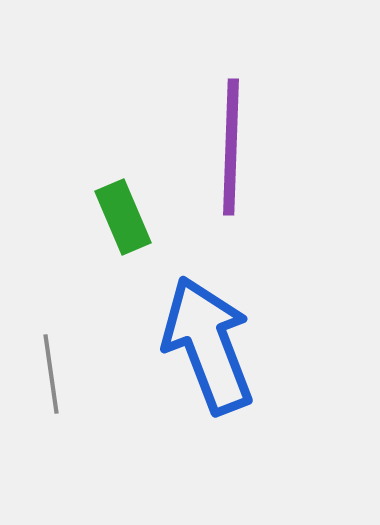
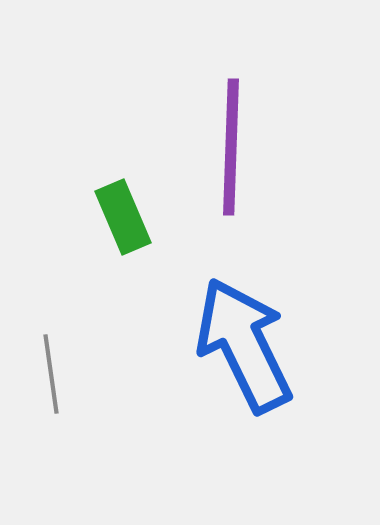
blue arrow: moved 36 px right; rotated 5 degrees counterclockwise
